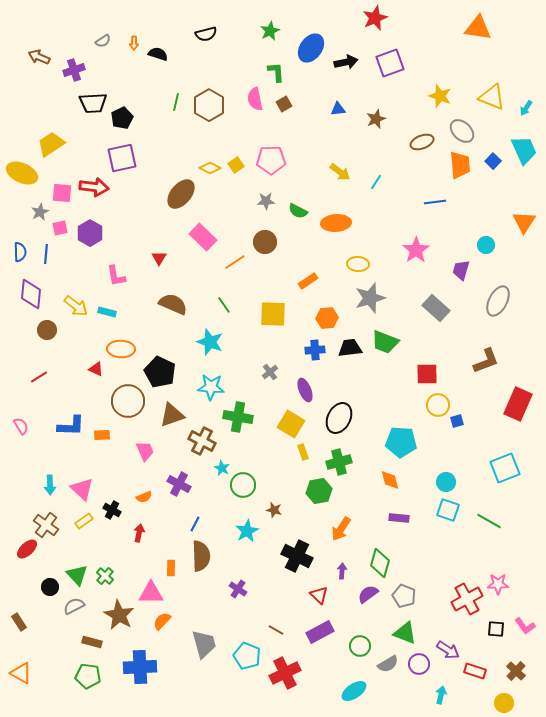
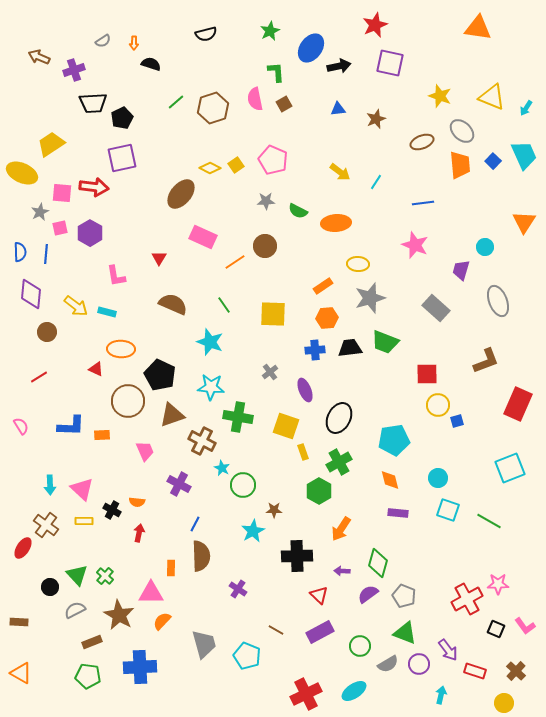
red star at (375, 18): moved 7 px down
black semicircle at (158, 54): moved 7 px left, 10 px down
black arrow at (346, 62): moved 7 px left, 4 px down
purple square at (390, 63): rotated 32 degrees clockwise
green line at (176, 102): rotated 36 degrees clockwise
brown hexagon at (209, 105): moved 4 px right, 3 px down; rotated 12 degrees clockwise
cyan trapezoid at (524, 150): moved 5 px down
pink pentagon at (271, 160): moved 2 px right; rotated 24 degrees clockwise
blue line at (435, 202): moved 12 px left, 1 px down
pink rectangle at (203, 237): rotated 20 degrees counterclockwise
brown circle at (265, 242): moved 4 px down
cyan circle at (486, 245): moved 1 px left, 2 px down
pink star at (416, 250): moved 1 px left, 5 px up; rotated 16 degrees counterclockwise
orange rectangle at (308, 281): moved 15 px right, 5 px down
gray ellipse at (498, 301): rotated 48 degrees counterclockwise
brown circle at (47, 330): moved 2 px down
black pentagon at (160, 372): moved 3 px down
yellow square at (291, 424): moved 5 px left, 2 px down; rotated 12 degrees counterclockwise
cyan pentagon at (401, 442): moved 7 px left, 2 px up; rotated 12 degrees counterclockwise
green cross at (339, 462): rotated 15 degrees counterclockwise
cyan square at (505, 468): moved 5 px right
cyan circle at (446, 482): moved 8 px left, 4 px up
green hexagon at (319, 491): rotated 20 degrees counterclockwise
orange semicircle at (144, 497): moved 7 px left, 5 px down; rotated 28 degrees clockwise
brown star at (274, 510): rotated 14 degrees counterclockwise
purple rectangle at (399, 518): moved 1 px left, 5 px up
yellow rectangle at (84, 521): rotated 36 degrees clockwise
cyan star at (247, 531): moved 6 px right
red ellipse at (27, 549): moved 4 px left, 1 px up; rotated 15 degrees counterclockwise
black cross at (297, 556): rotated 28 degrees counterclockwise
green diamond at (380, 563): moved 2 px left
purple arrow at (342, 571): rotated 91 degrees counterclockwise
gray semicircle at (74, 606): moved 1 px right, 4 px down
brown rectangle at (19, 622): rotated 54 degrees counterclockwise
black square at (496, 629): rotated 18 degrees clockwise
brown rectangle at (92, 642): rotated 36 degrees counterclockwise
purple arrow at (448, 650): rotated 20 degrees clockwise
red cross at (285, 673): moved 21 px right, 21 px down
